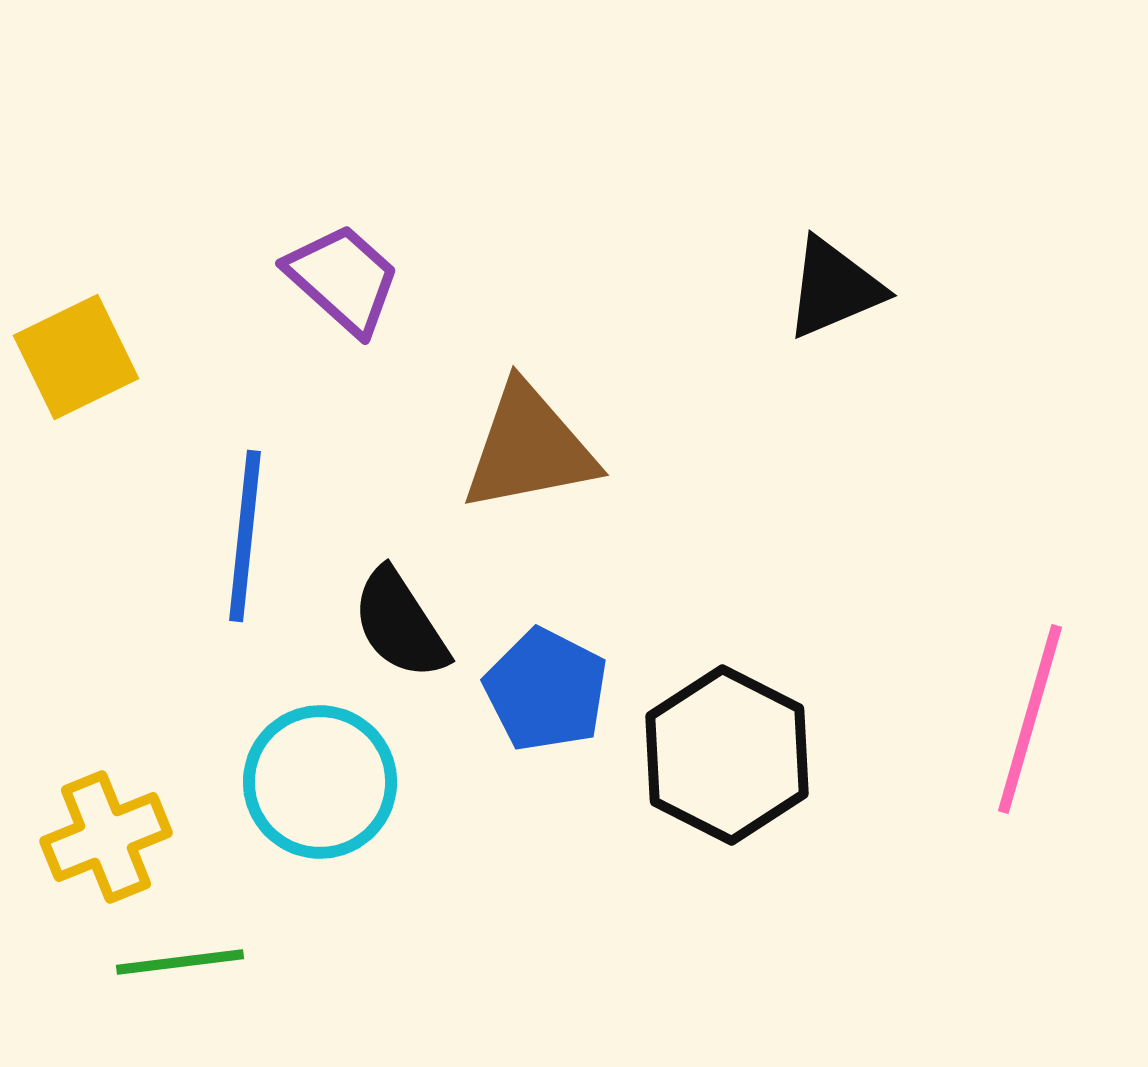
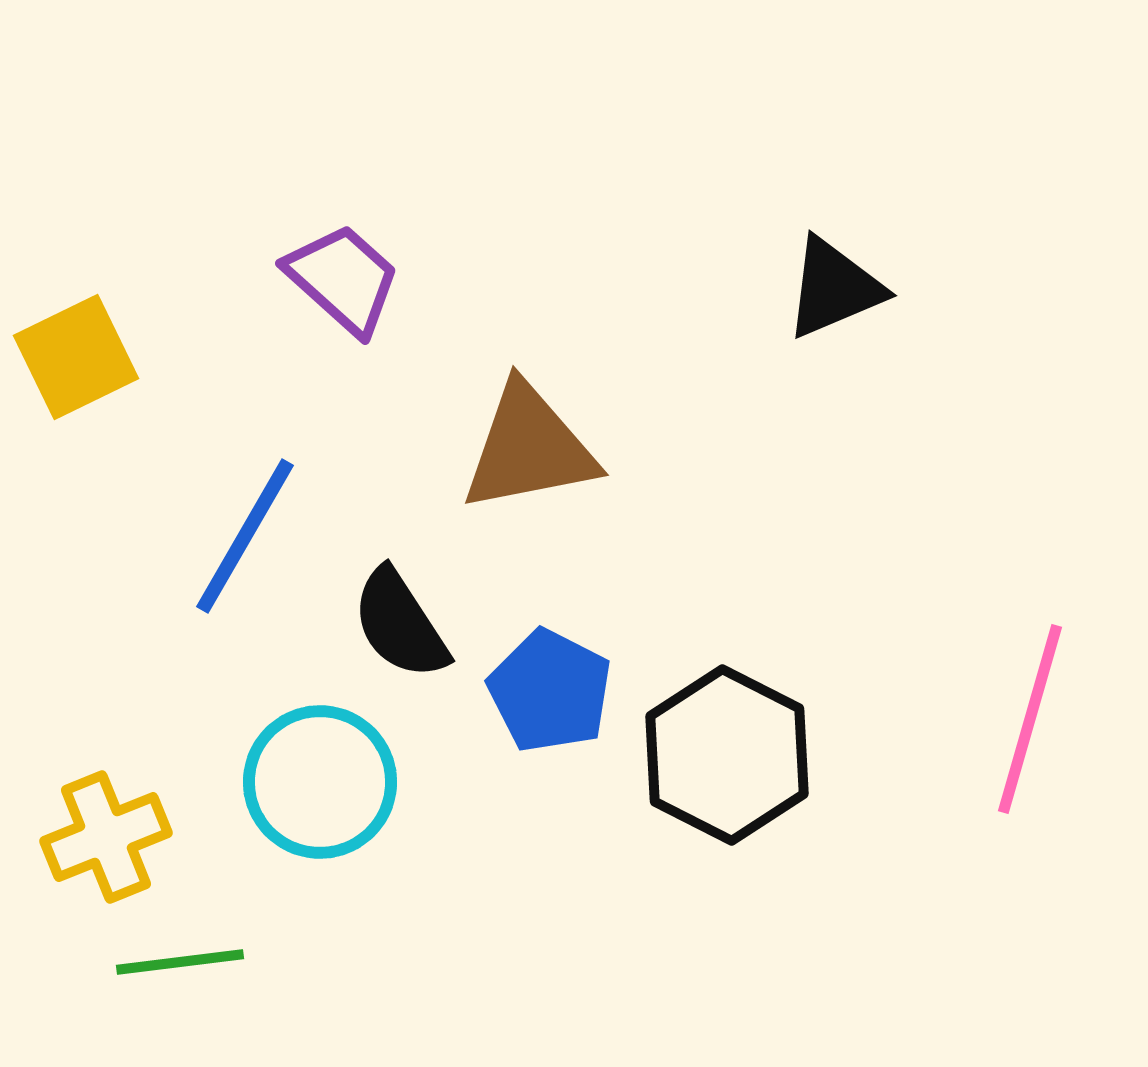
blue line: rotated 24 degrees clockwise
blue pentagon: moved 4 px right, 1 px down
